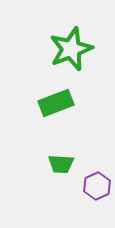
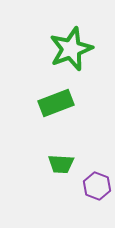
purple hexagon: rotated 16 degrees counterclockwise
